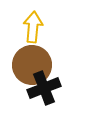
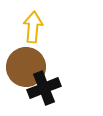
brown circle: moved 6 px left, 2 px down
